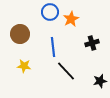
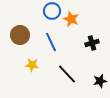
blue circle: moved 2 px right, 1 px up
orange star: rotated 21 degrees counterclockwise
brown circle: moved 1 px down
blue line: moved 2 px left, 5 px up; rotated 18 degrees counterclockwise
yellow star: moved 8 px right, 1 px up
black line: moved 1 px right, 3 px down
